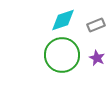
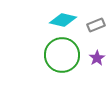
cyan diamond: rotated 32 degrees clockwise
purple star: rotated 14 degrees clockwise
